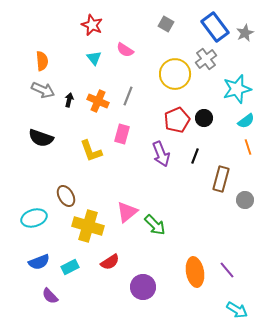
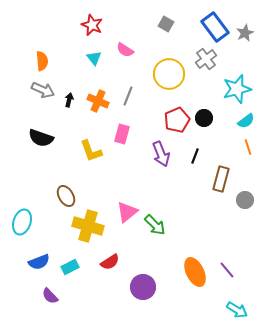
yellow circle: moved 6 px left
cyan ellipse: moved 12 px left, 4 px down; rotated 55 degrees counterclockwise
orange ellipse: rotated 16 degrees counterclockwise
